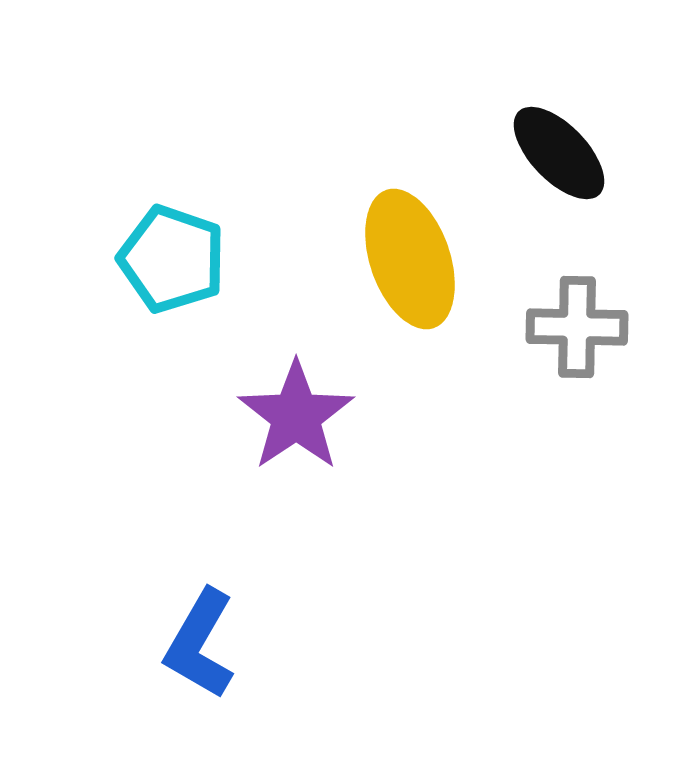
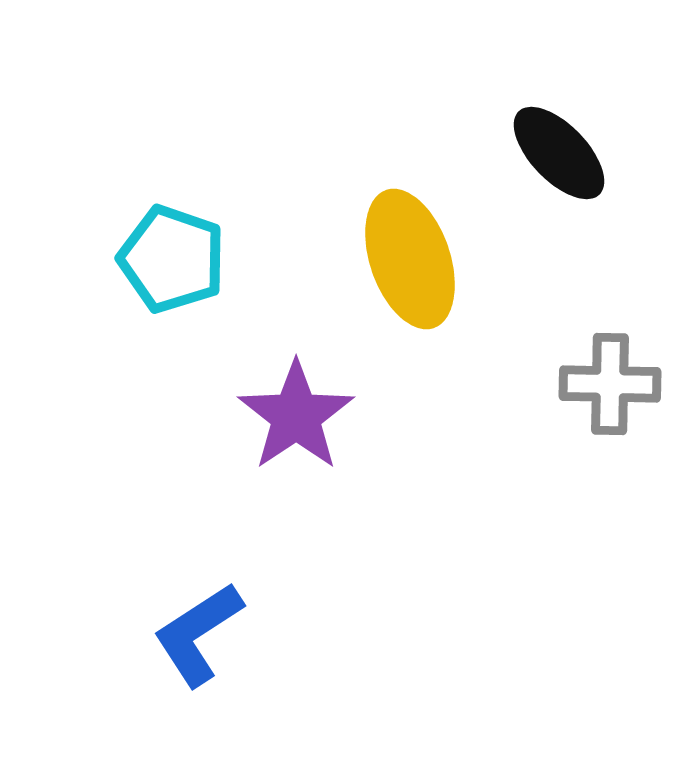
gray cross: moved 33 px right, 57 px down
blue L-shape: moved 2 px left, 10 px up; rotated 27 degrees clockwise
